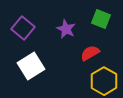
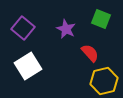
red semicircle: rotated 78 degrees clockwise
white square: moved 3 px left
yellow hexagon: rotated 16 degrees clockwise
